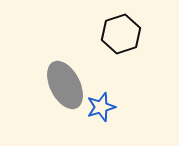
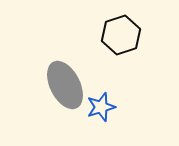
black hexagon: moved 1 px down
